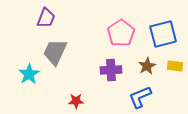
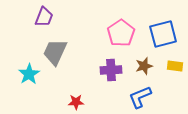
purple trapezoid: moved 2 px left, 1 px up
brown star: moved 3 px left; rotated 12 degrees clockwise
red star: moved 1 px down
